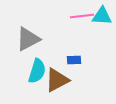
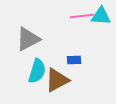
cyan triangle: moved 1 px left
